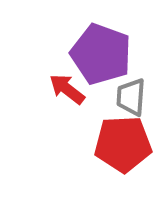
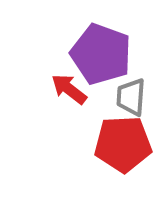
red arrow: moved 2 px right
